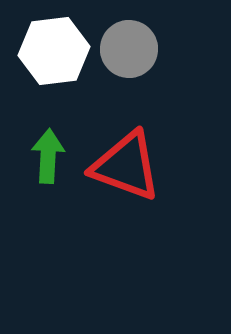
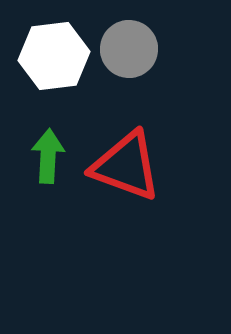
white hexagon: moved 5 px down
